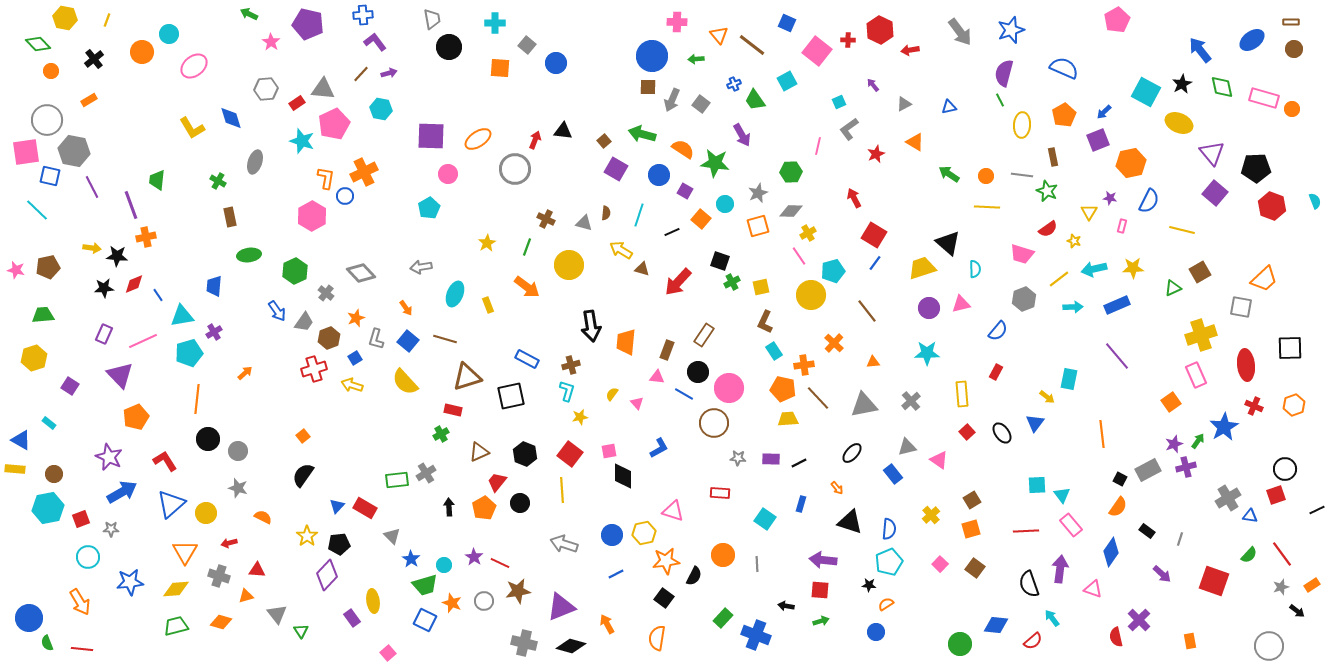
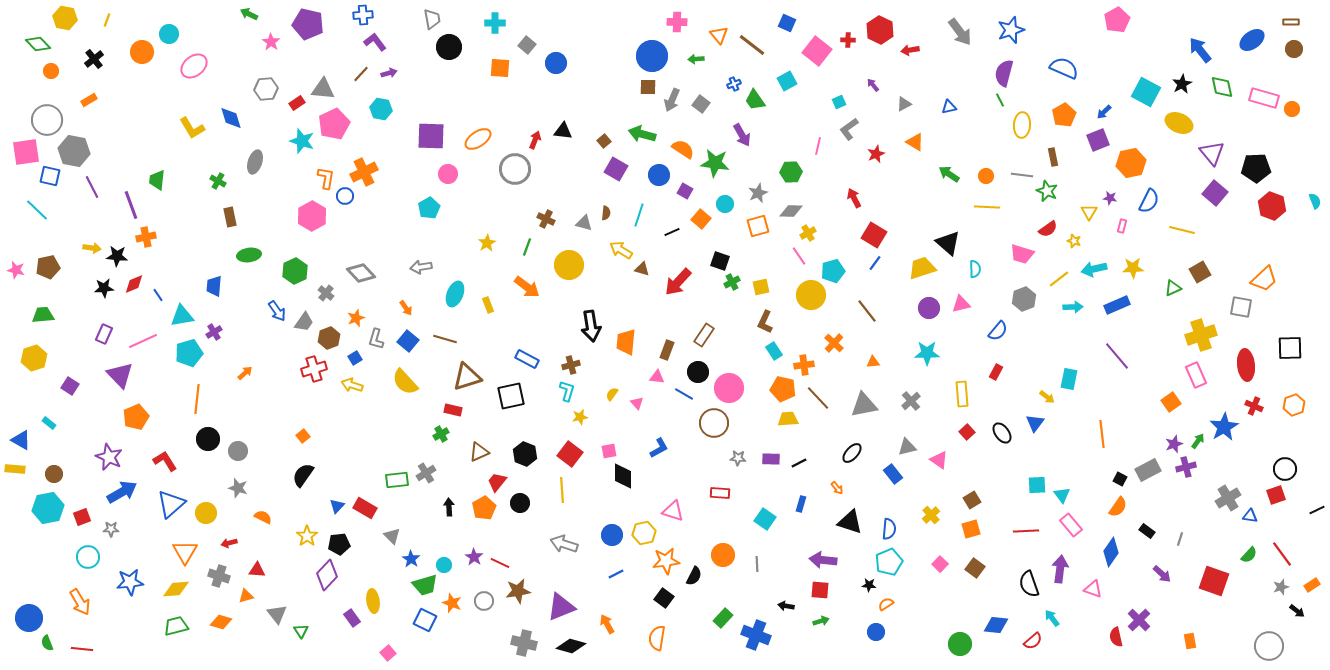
red square at (81, 519): moved 1 px right, 2 px up
